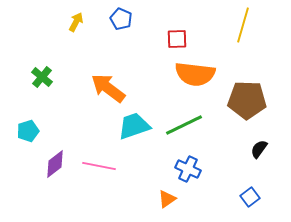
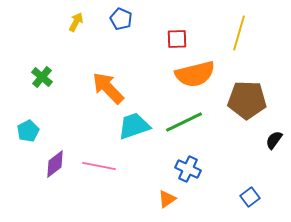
yellow line: moved 4 px left, 8 px down
orange semicircle: rotated 21 degrees counterclockwise
orange arrow: rotated 9 degrees clockwise
green line: moved 3 px up
cyan pentagon: rotated 10 degrees counterclockwise
black semicircle: moved 15 px right, 9 px up
